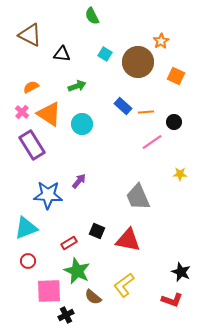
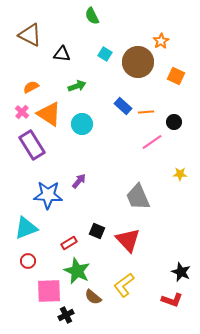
red triangle: rotated 36 degrees clockwise
